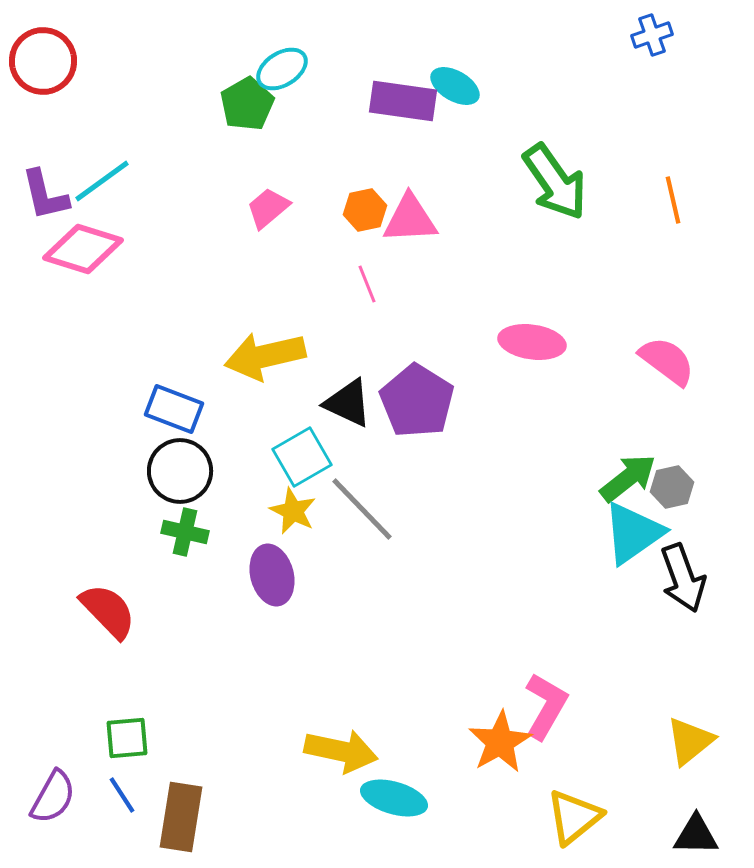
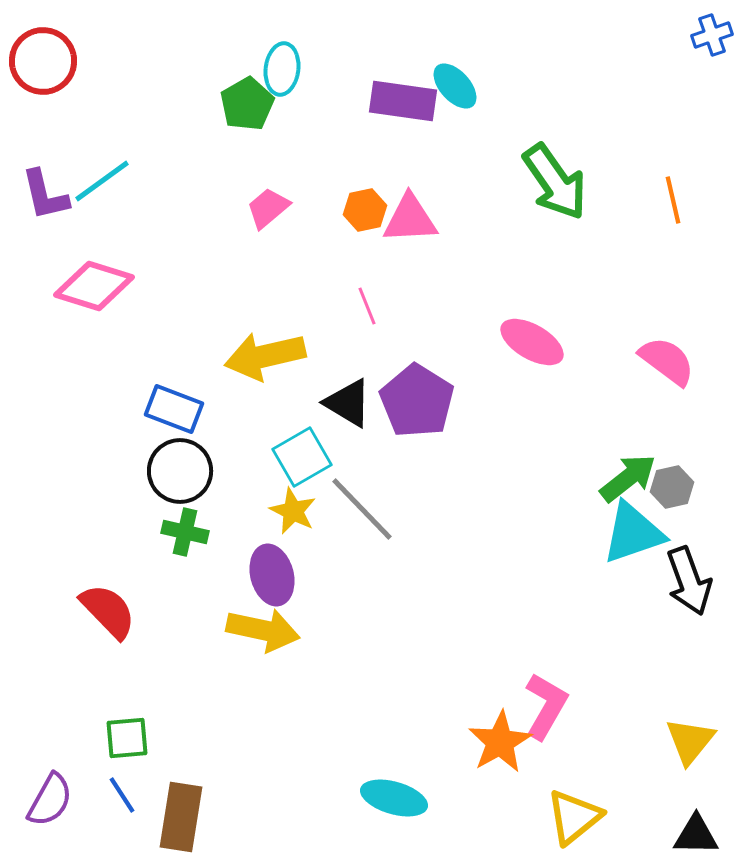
blue cross at (652, 35): moved 60 px right
cyan ellipse at (282, 69): rotated 51 degrees counterclockwise
cyan ellipse at (455, 86): rotated 18 degrees clockwise
pink diamond at (83, 249): moved 11 px right, 37 px down
pink line at (367, 284): moved 22 px down
pink ellipse at (532, 342): rotated 22 degrees clockwise
black triangle at (348, 403): rotated 6 degrees clockwise
cyan triangle at (633, 533): rotated 16 degrees clockwise
black arrow at (683, 578): moved 6 px right, 3 px down
yellow triangle at (690, 741): rotated 12 degrees counterclockwise
yellow arrow at (341, 751): moved 78 px left, 121 px up
purple semicircle at (53, 797): moved 3 px left, 3 px down
